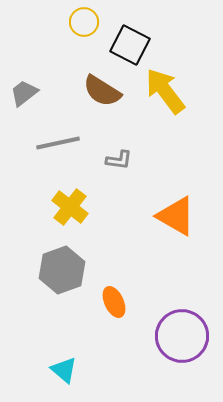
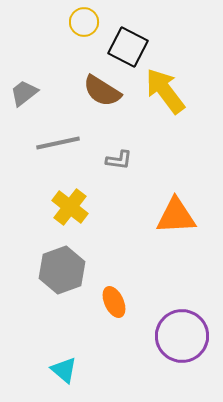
black square: moved 2 px left, 2 px down
orange triangle: rotated 33 degrees counterclockwise
